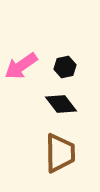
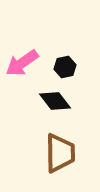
pink arrow: moved 1 px right, 3 px up
black diamond: moved 6 px left, 3 px up
